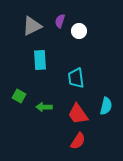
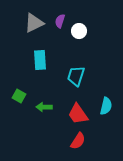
gray triangle: moved 2 px right, 3 px up
cyan trapezoid: moved 2 px up; rotated 25 degrees clockwise
